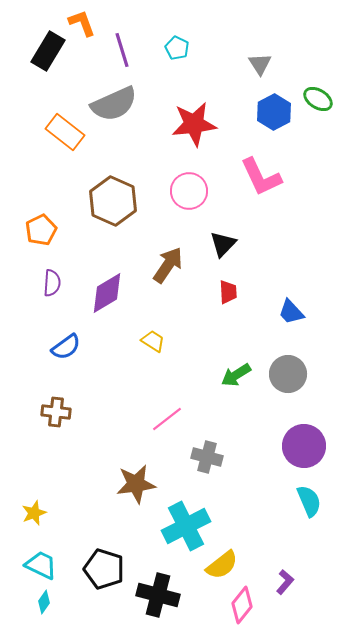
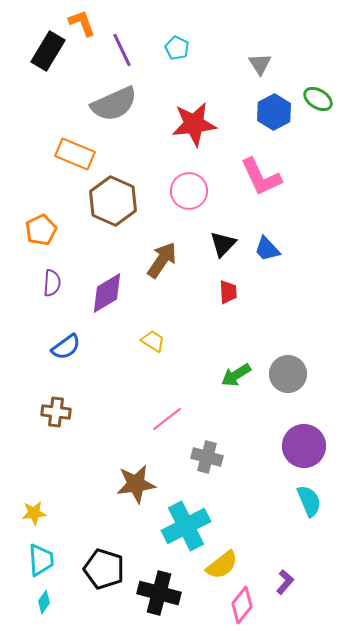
purple line: rotated 8 degrees counterclockwise
orange rectangle: moved 10 px right, 22 px down; rotated 15 degrees counterclockwise
brown arrow: moved 6 px left, 5 px up
blue trapezoid: moved 24 px left, 63 px up
yellow star: rotated 15 degrees clockwise
cyan trapezoid: moved 5 px up; rotated 60 degrees clockwise
black cross: moved 1 px right, 2 px up
